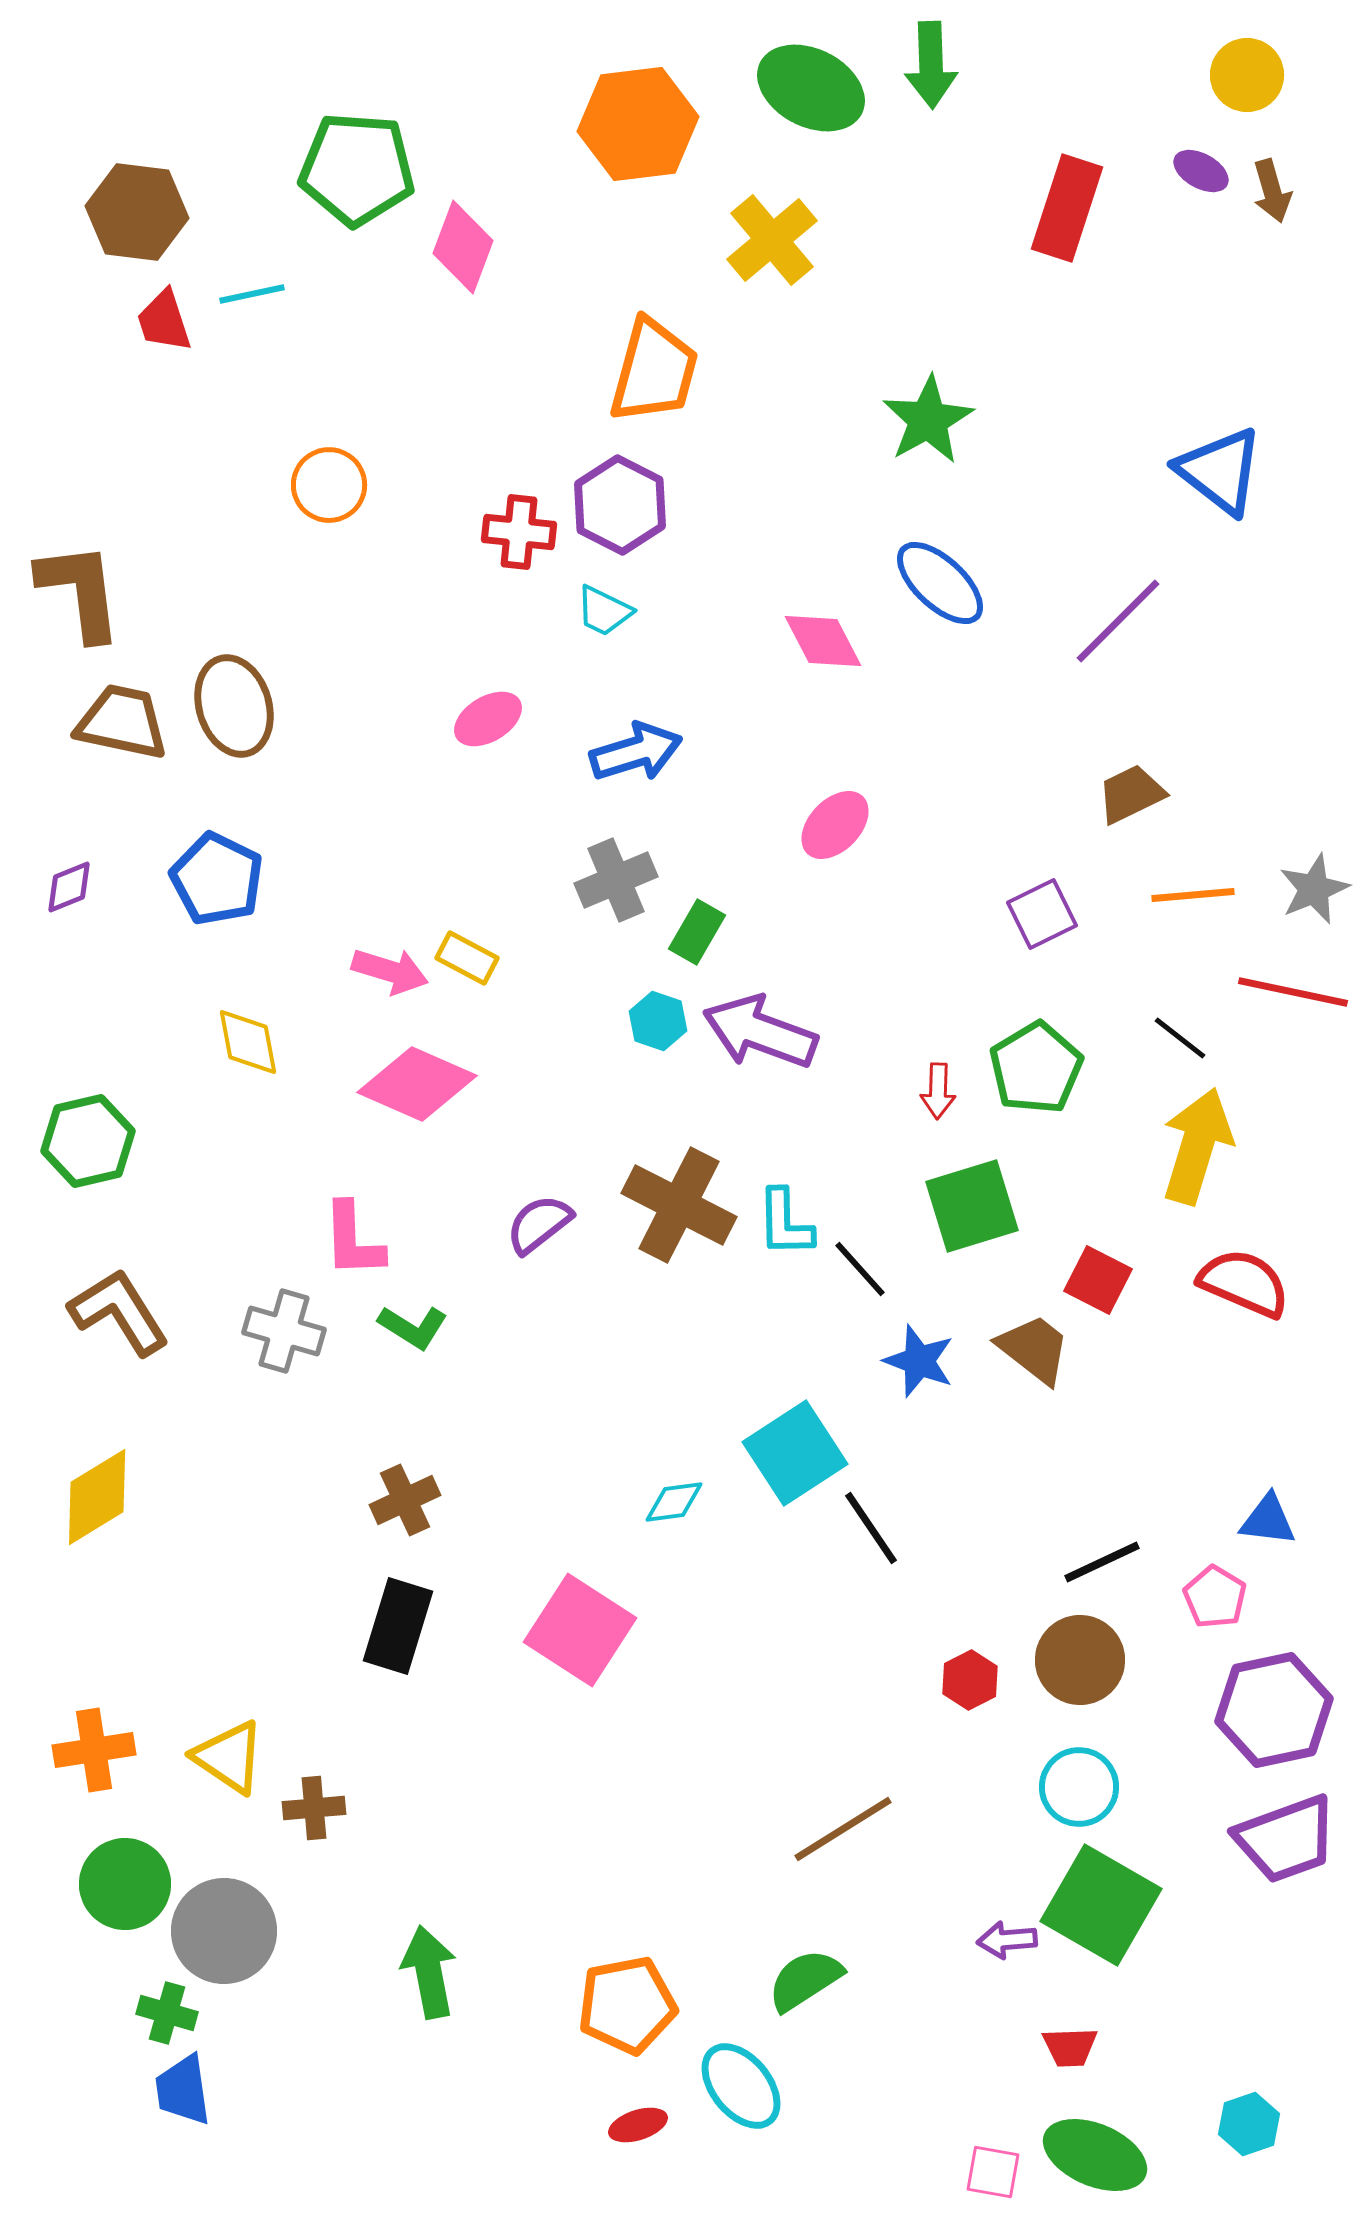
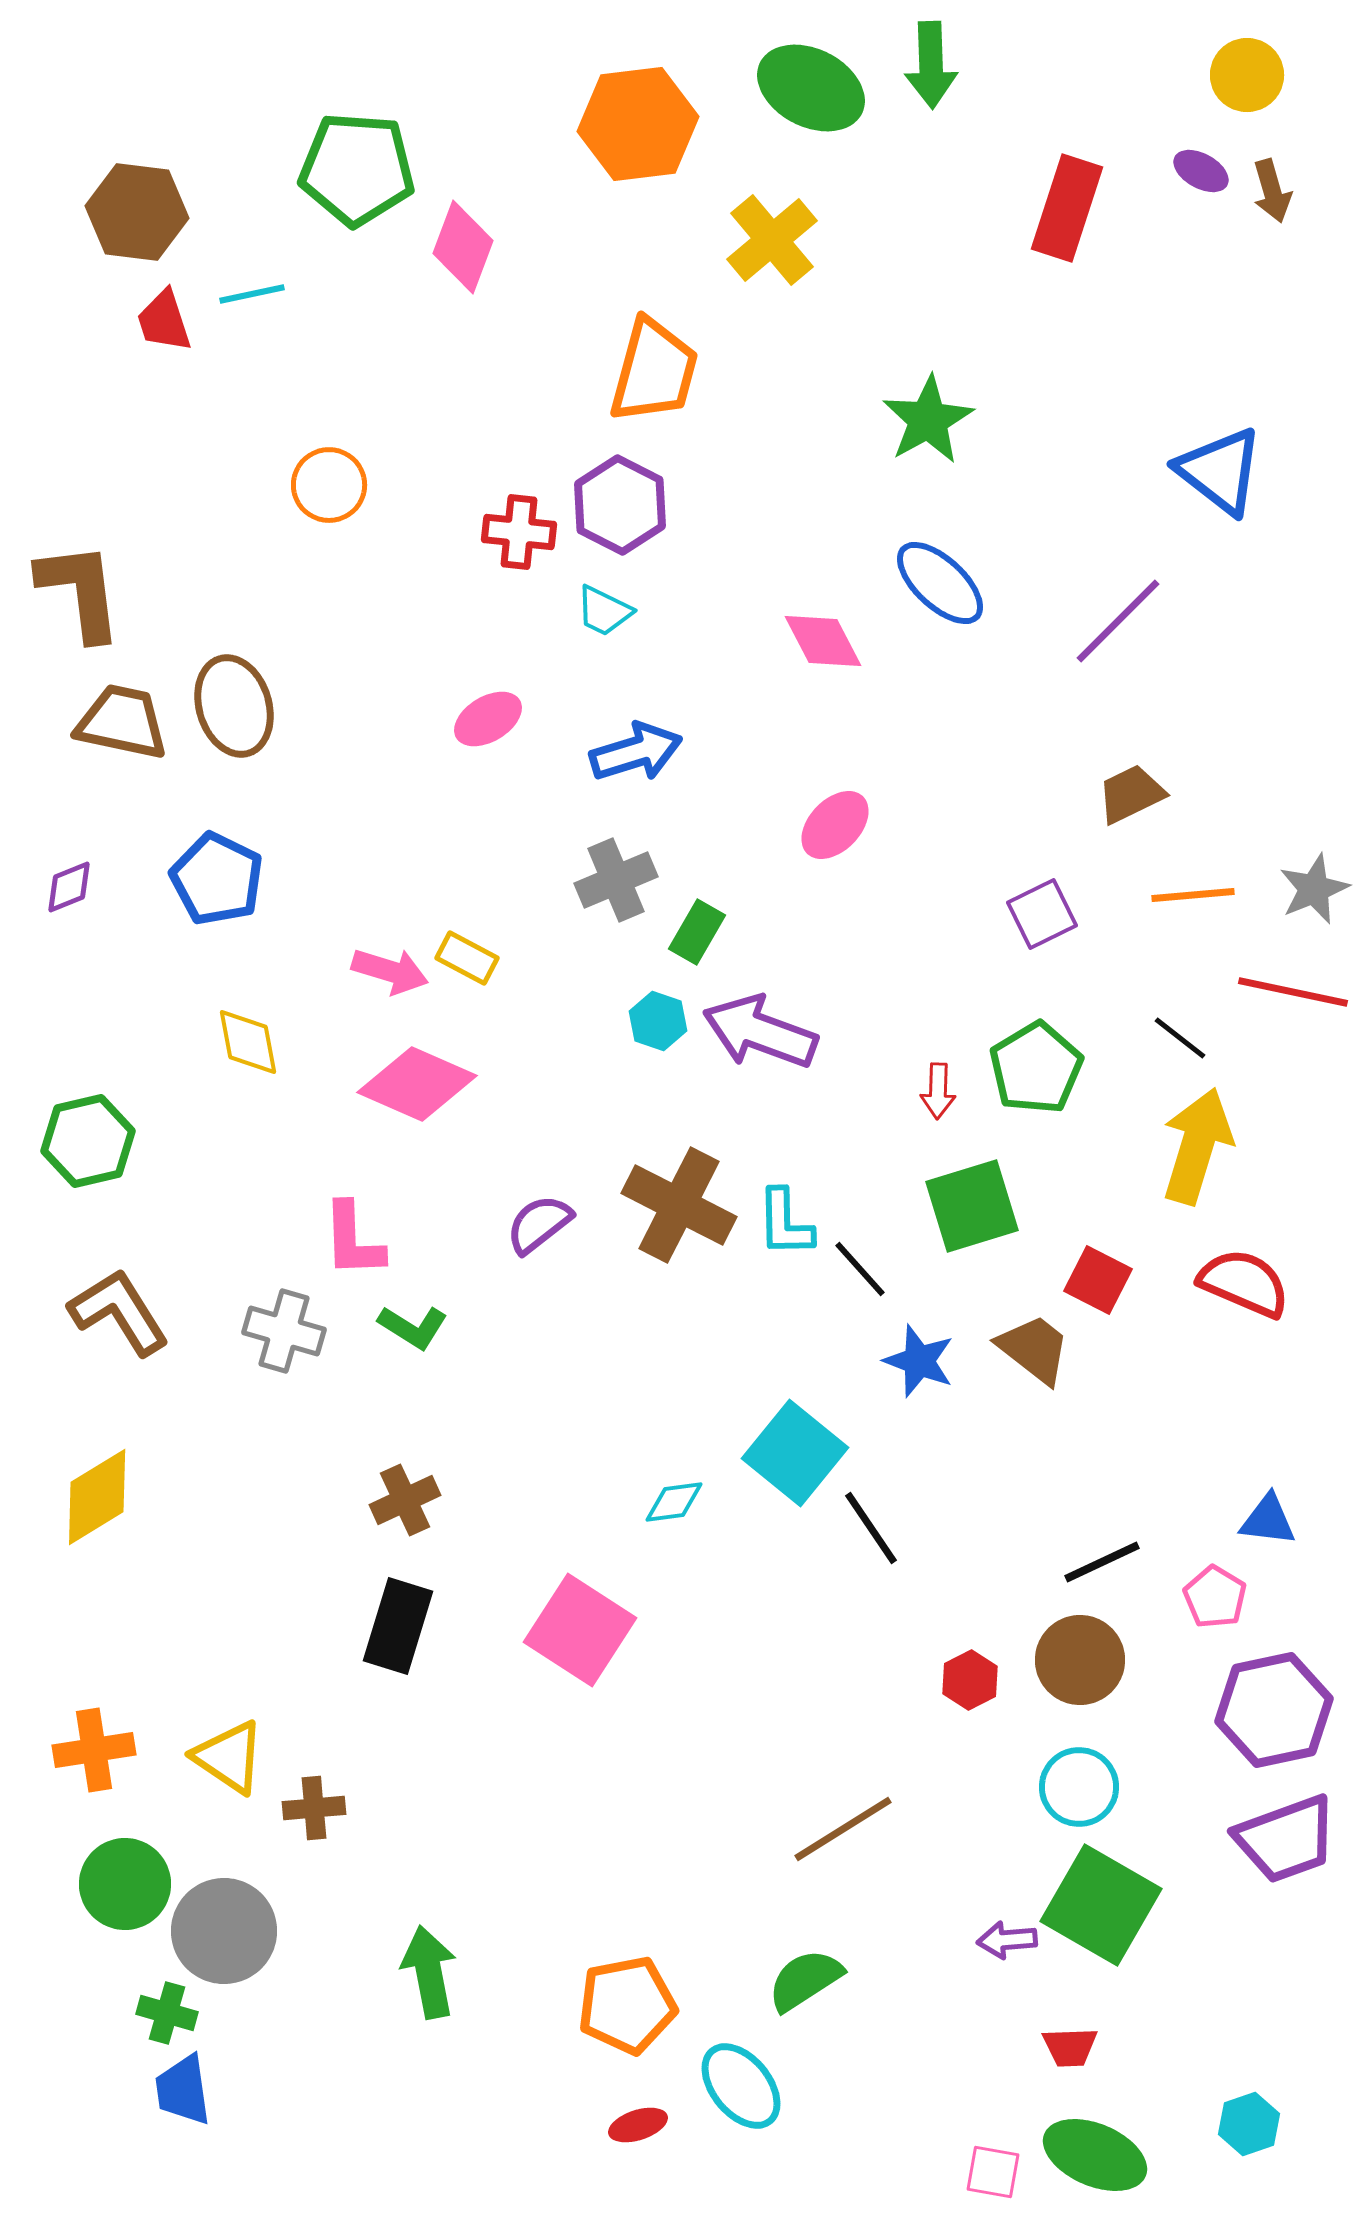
cyan square at (795, 1453): rotated 18 degrees counterclockwise
